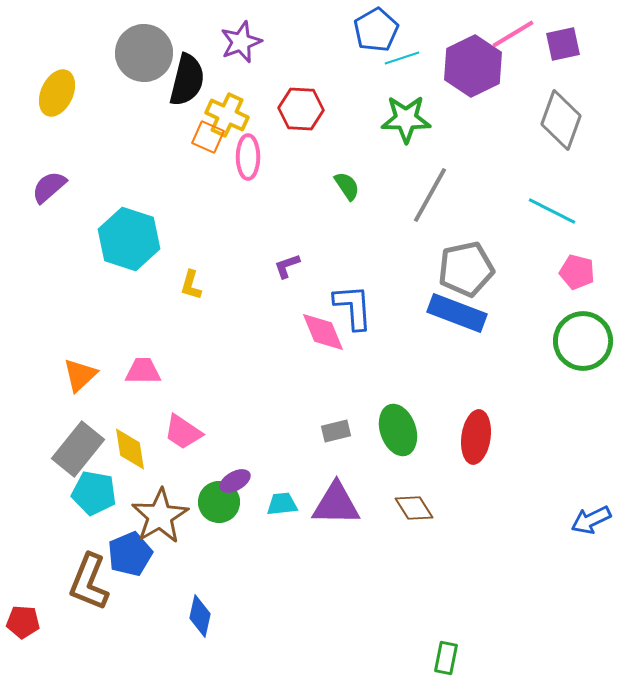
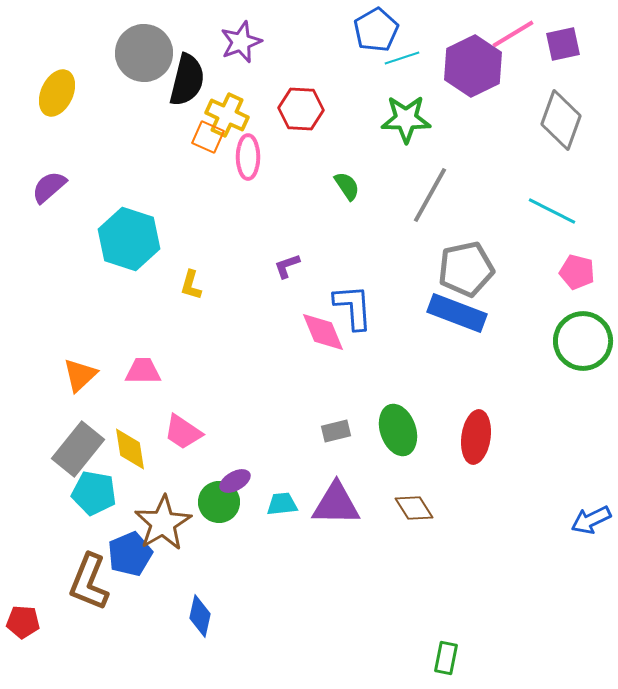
brown star at (160, 516): moved 3 px right, 7 px down
